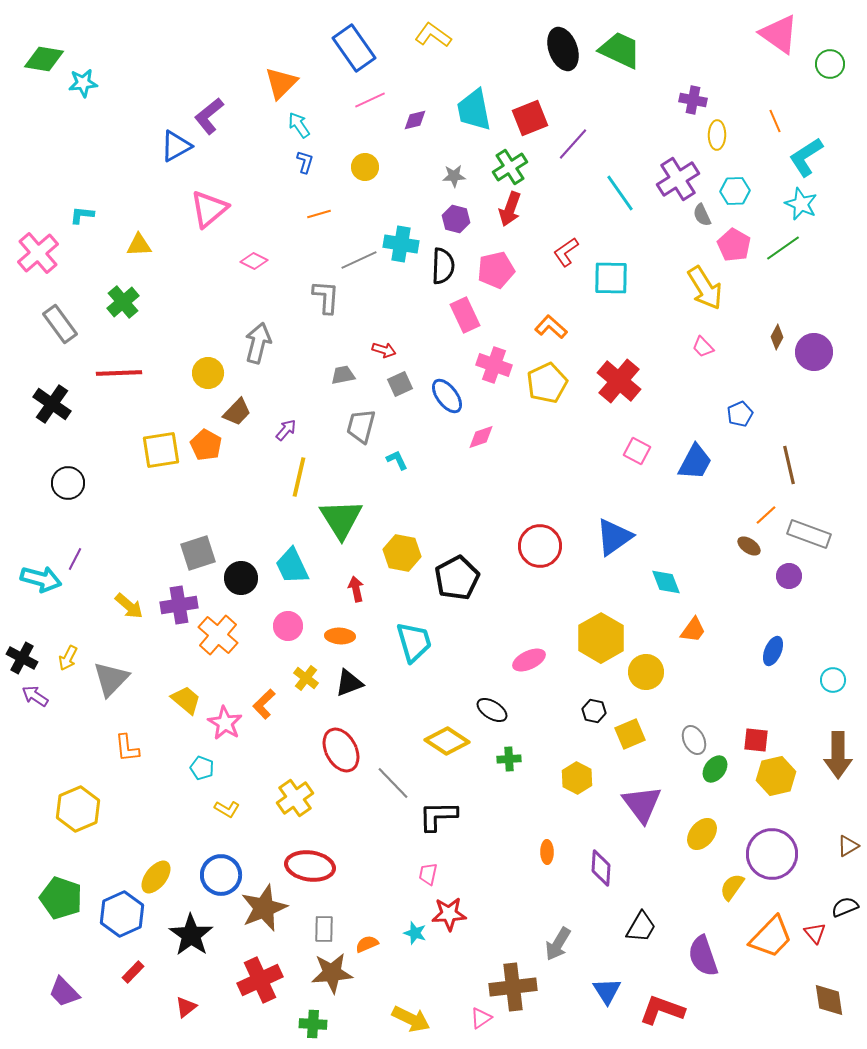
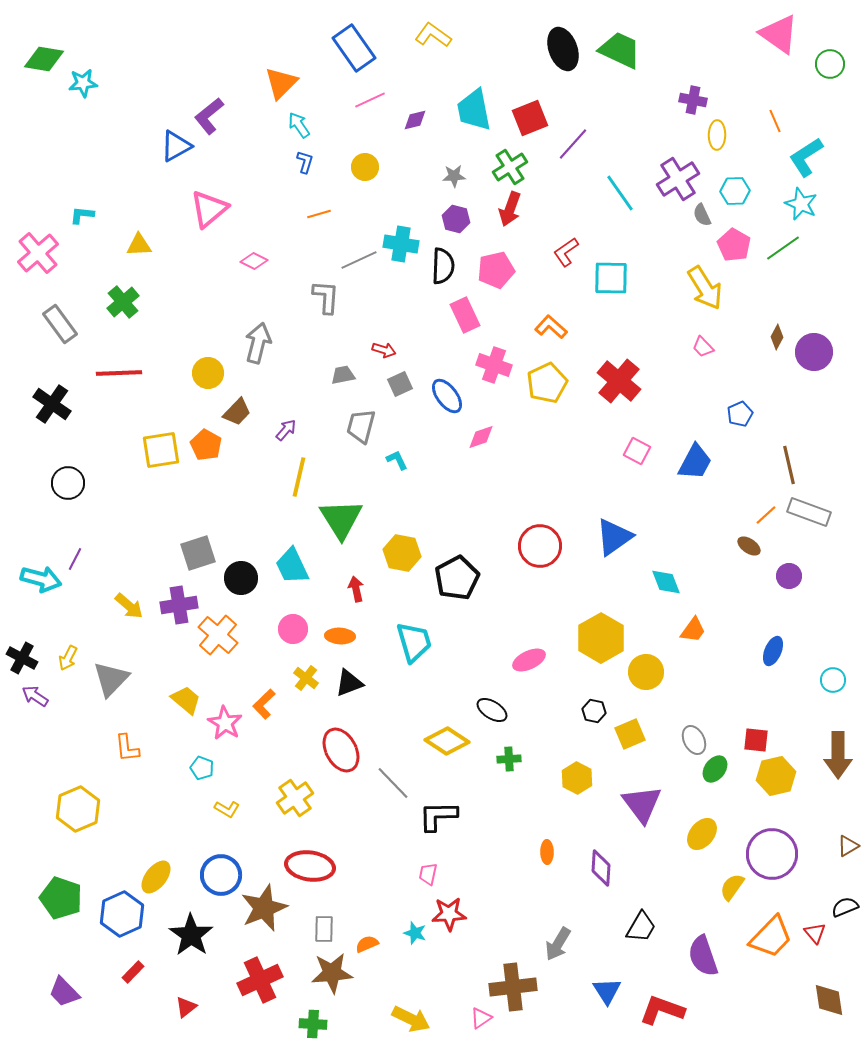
gray rectangle at (809, 534): moved 22 px up
pink circle at (288, 626): moved 5 px right, 3 px down
